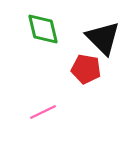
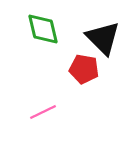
red pentagon: moved 2 px left
